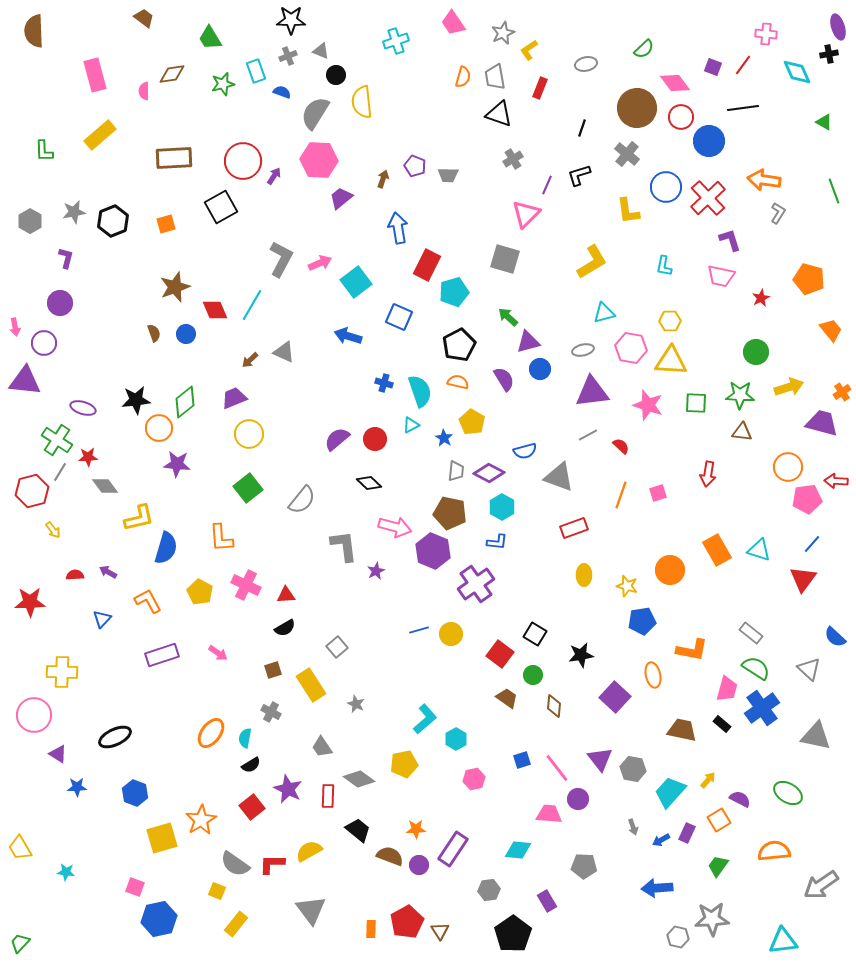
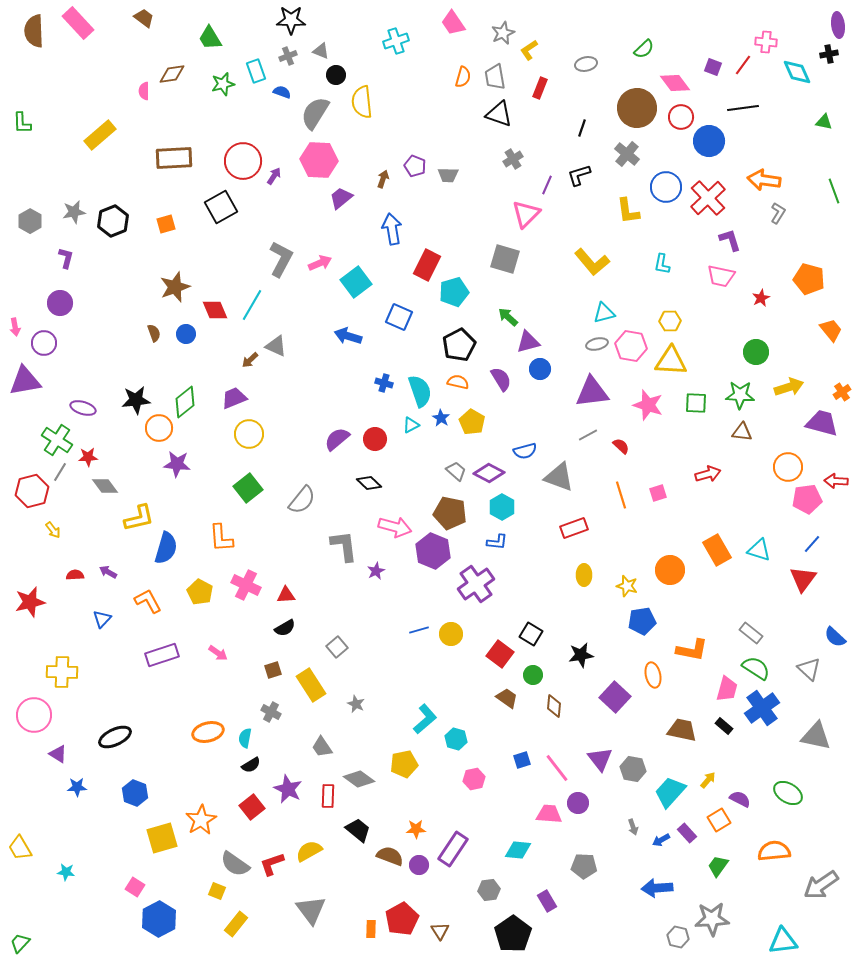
purple ellipse at (838, 27): moved 2 px up; rotated 10 degrees clockwise
pink cross at (766, 34): moved 8 px down
pink rectangle at (95, 75): moved 17 px left, 52 px up; rotated 28 degrees counterclockwise
green triangle at (824, 122): rotated 18 degrees counterclockwise
green L-shape at (44, 151): moved 22 px left, 28 px up
blue arrow at (398, 228): moved 6 px left, 1 px down
yellow L-shape at (592, 262): rotated 81 degrees clockwise
cyan L-shape at (664, 266): moved 2 px left, 2 px up
pink hexagon at (631, 348): moved 2 px up
gray ellipse at (583, 350): moved 14 px right, 6 px up
gray triangle at (284, 352): moved 8 px left, 6 px up
purple semicircle at (504, 379): moved 3 px left
purple triangle at (25, 381): rotated 16 degrees counterclockwise
blue star at (444, 438): moved 3 px left, 20 px up
gray trapezoid at (456, 471): rotated 55 degrees counterclockwise
red arrow at (708, 474): rotated 115 degrees counterclockwise
orange line at (621, 495): rotated 36 degrees counterclockwise
red star at (30, 602): rotated 12 degrees counterclockwise
black square at (535, 634): moved 4 px left
black rectangle at (722, 724): moved 2 px right, 2 px down
orange ellipse at (211, 733): moved 3 px left, 1 px up; rotated 40 degrees clockwise
cyan hexagon at (456, 739): rotated 15 degrees counterclockwise
purple circle at (578, 799): moved 4 px down
purple rectangle at (687, 833): rotated 66 degrees counterclockwise
red L-shape at (272, 864): rotated 20 degrees counterclockwise
pink square at (135, 887): rotated 12 degrees clockwise
blue hexagon at (159, 919): rotated 16 degrees counterclockwise
red pentagon at (407, 922): moved 5 px left, 3 px up
